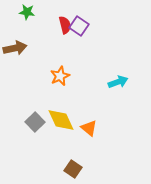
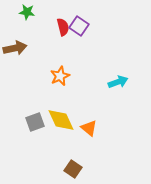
red semicircle: moved 2 px left, 2 px down
gray square: rotated 24 degrees clockwise
